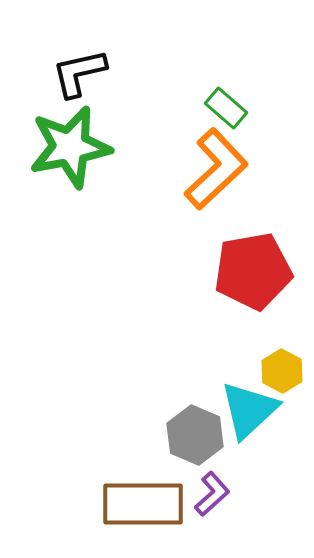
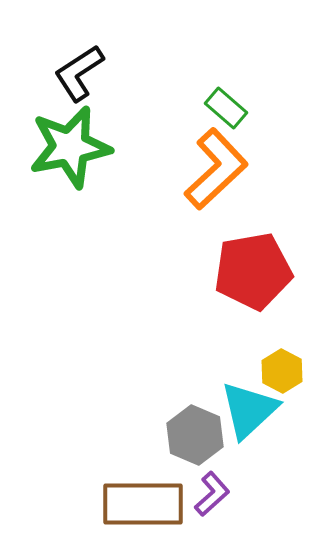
black L-shape: rotated 20 degrees counterclockwise
